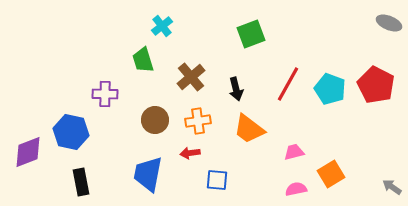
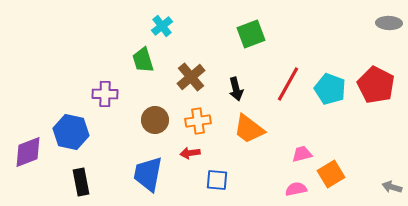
gray ellipse: rotated 20 degrees counterclockwise
pink trapezoid: moved 8 px right, 2 px down
gray arrow: rotated 18 degrees counterclockwise
